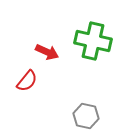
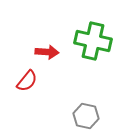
red arrow: rotated 20 degrees counterclockwise
